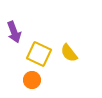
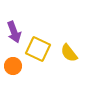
yellow square: moved 1 px left, 5 px up
orange circle: moved 19 px left, 14 px up
